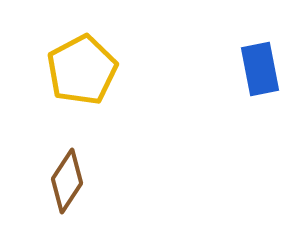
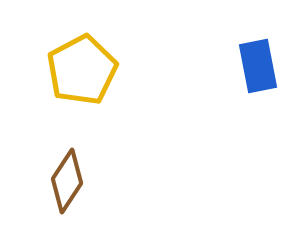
blue rectangle: moved 2 px left, 3 px up
